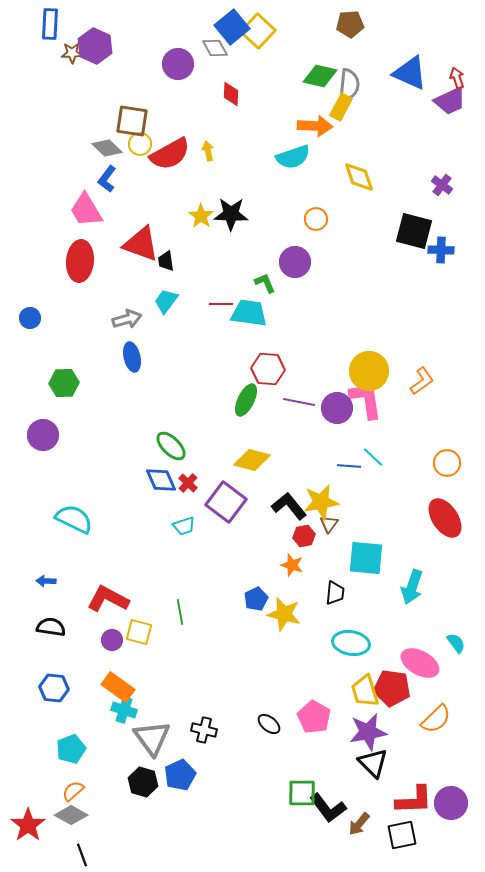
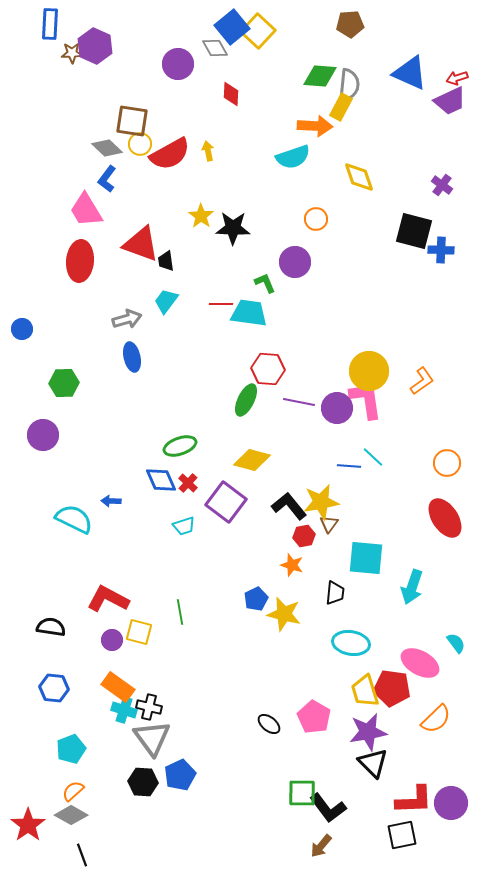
green diamond at (320, 76): rotated 8 degrees counterclockwise
red arrow at (457, 78): rotated 90 degrees counterclockwise
black star at (231, 214): moved 2 px right, 14 px down
blue circle at (30, 318): moved 8 px left, 11 px down
green ellipse at (171, 446): moved 9 px right; rotated 64 degrees counterclockwise
blue arrow at (46, 581): moved 65 px right, 80 px up
black cross at (204, 730): moved 55 px left, 23 px up
black hexagon at (143, 782): rotated 12 degrees counterclockwise
brown arrow at (359, 824): moved 38 px left, 22 px down
